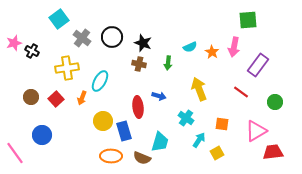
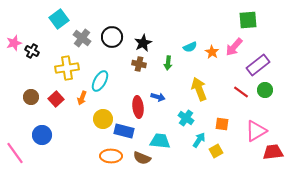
black star: rotated 24 degrees clockwise
pink arrow: rotated 30 degrees clockwise
purple rectangle: rotated 15 degrees clockwise
blue arrow: moved 1 px left, 1 px down
green circle: moved 10 px left, 12 px up
yellow circle: moved 2 px up
blue rectangle: rotated 60 degrees counterclockwise
cyan trapezoid: moved 1 px up; rotated 100 degrees counterclockwise
yellow square: moved 1 px left, 2 px up
